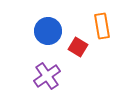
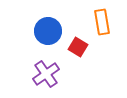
orange rectangle: moved 4 px up
purple cross: moved 1 px left, 2 px up
